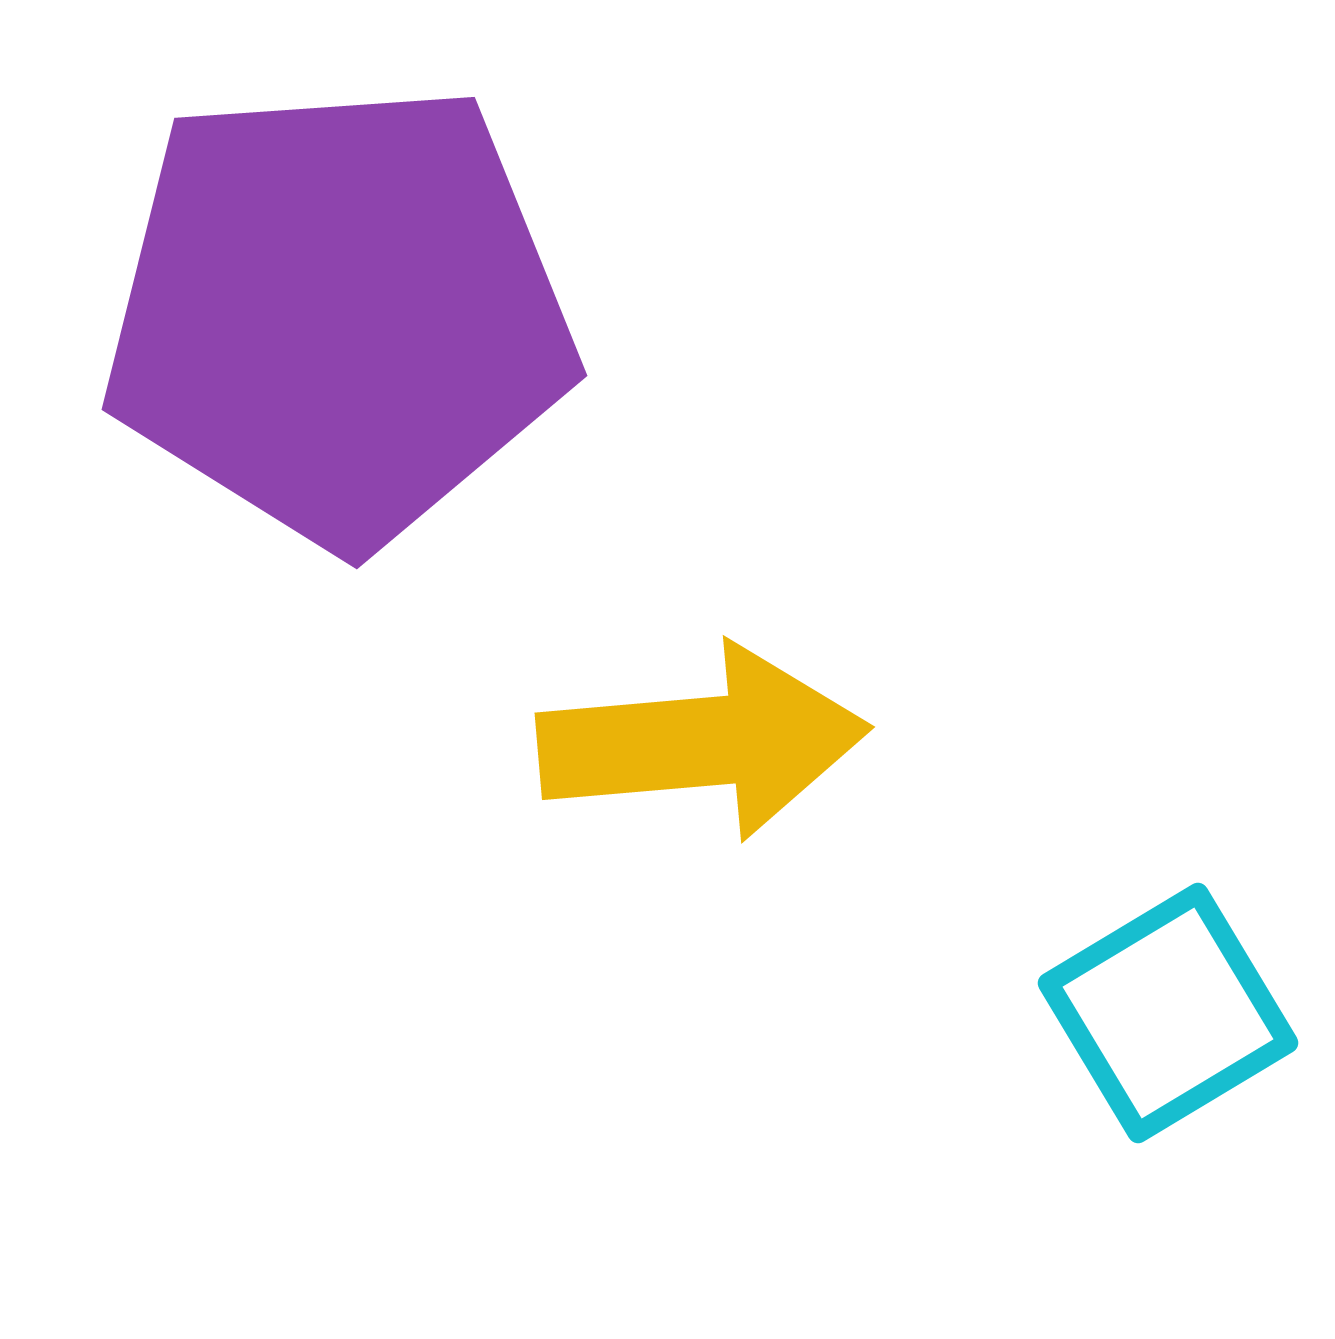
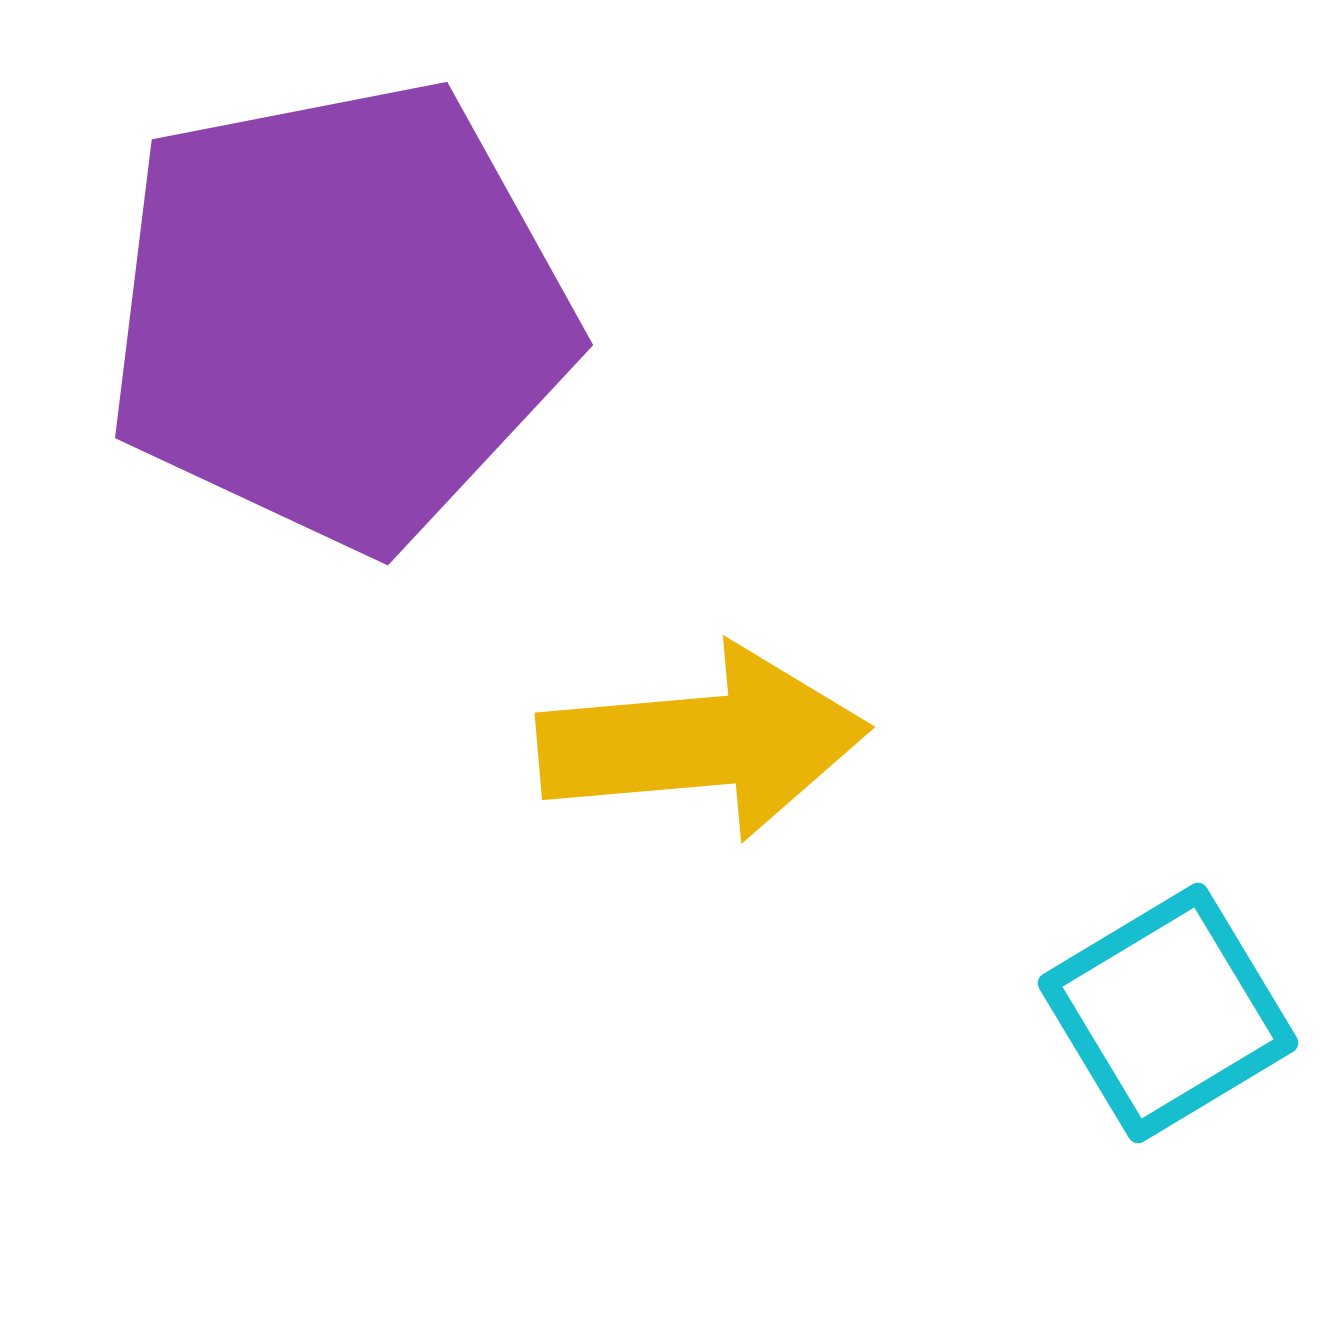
purple pentagon: rotated 7 degrees counterclockwise
